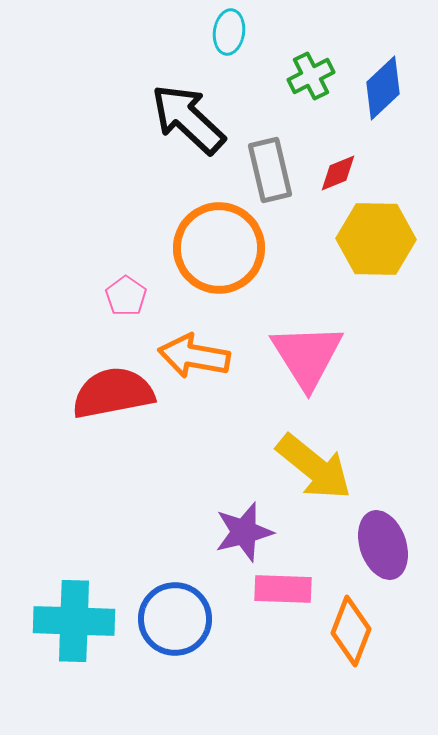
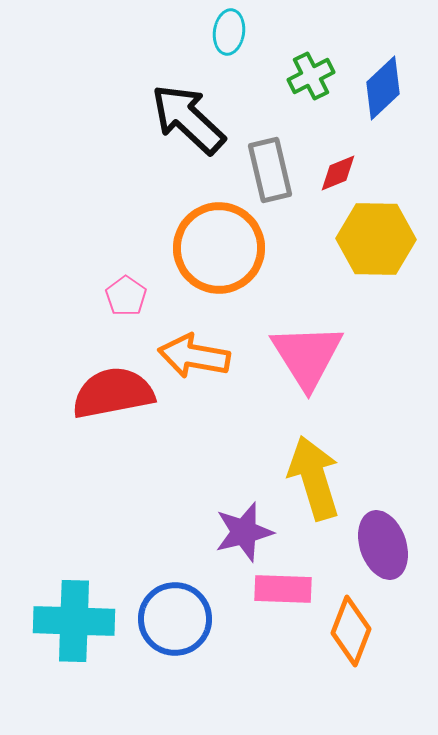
yellow arrow: moved 11 px down; rotated 146 degrees counterclockwise
